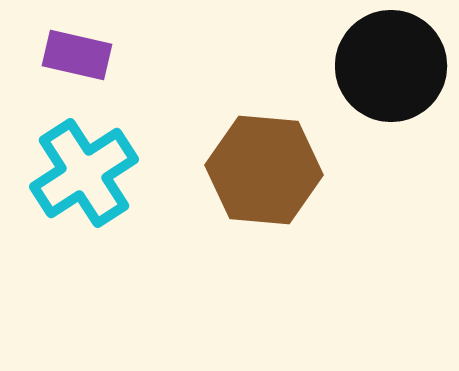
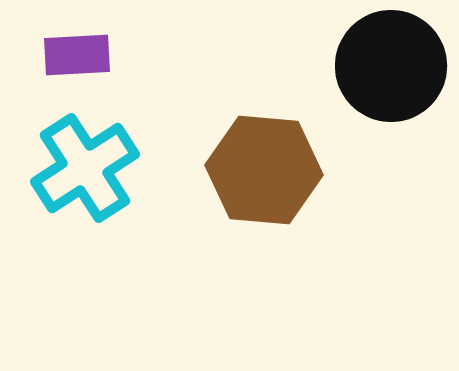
purple rectangle: rotated 16 degrees counterclockwise
cyan cross: moved 1 px right, 5 px up
